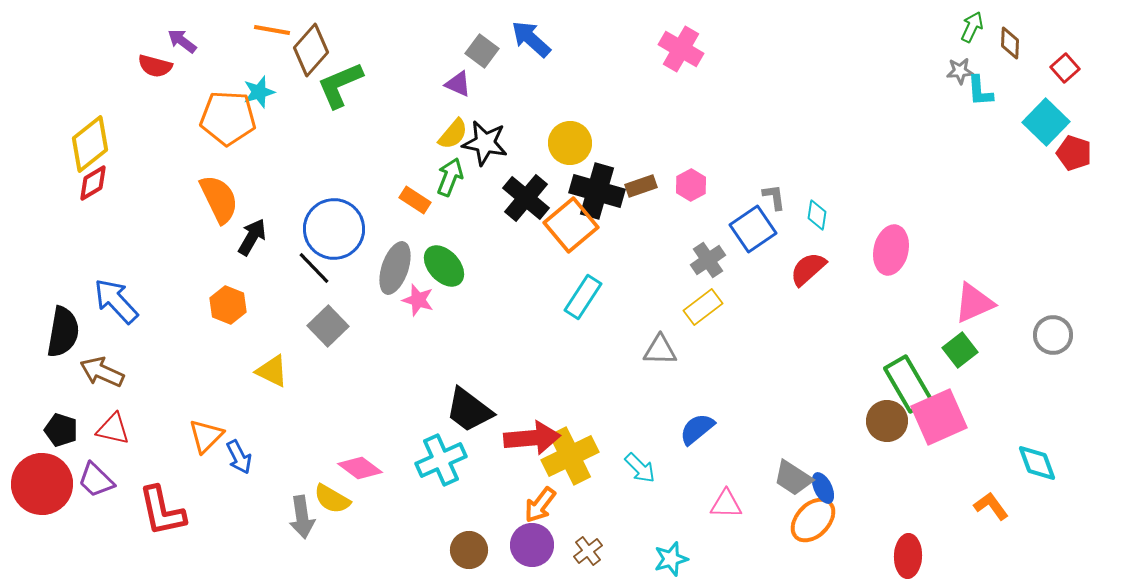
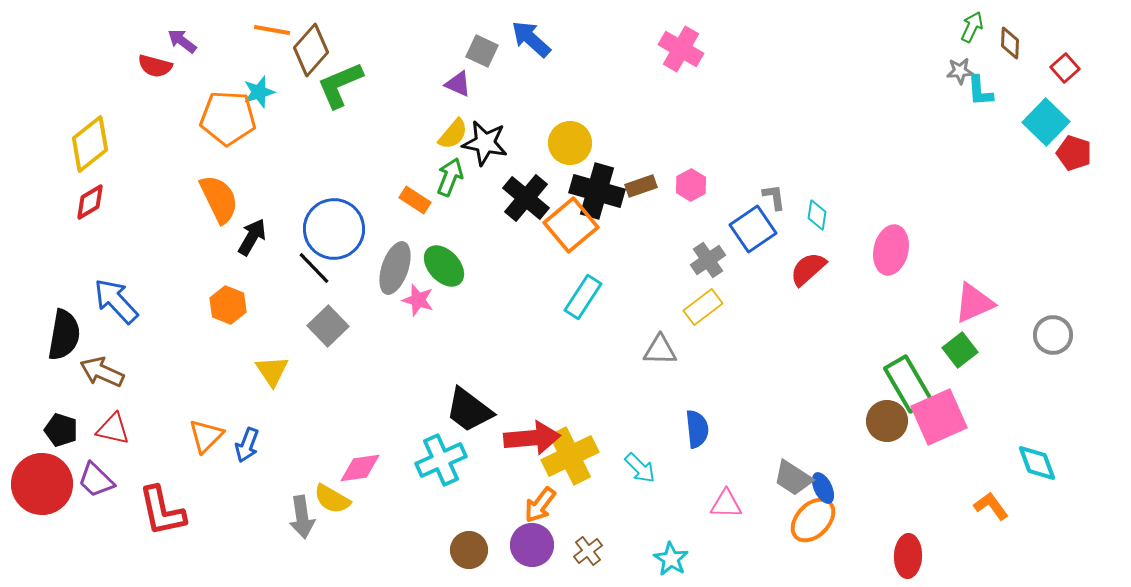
gray square at (482, 51): rotated 12 degrees counterclockwise
red diamond at (93, 183): moved 3 px left, 19 px down
black semicircle at (63, 332): moved 1 px right, 3 px down
yellow triangle at (272, 371): rotated 30 degrees clockwise
blue semicircle at (697, 429): rotated 123 degrees clockwise
blue arrow at (239, 457): moved 8 px right, 12 px up; rotated 48 degrees clockwise
pink diamond at (360, 468): rotated 45 degrees counterclockwise
cyan star at (671, 559): rotated 24 degrees counterclockwise
